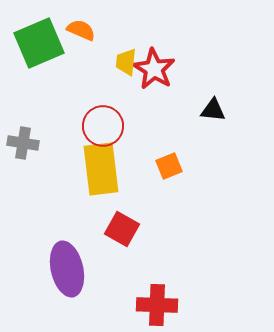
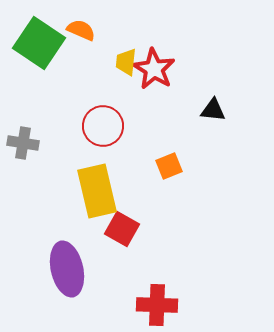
green square: rotated 33 degrees counterclockwise
yellow rectangle: moved 4 px left, 22 px down; rotated 6 degrees counterclockwise
